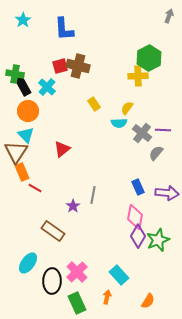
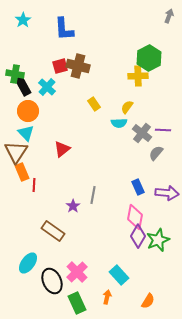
yellow semicircle: moved 1 px up
cyan triangle: moved 2 px up
red line: moved 1 px left, 3 px up; rotated 64 degrees clockwise
black ellipse: rotated 25 degrees counterclockwise
